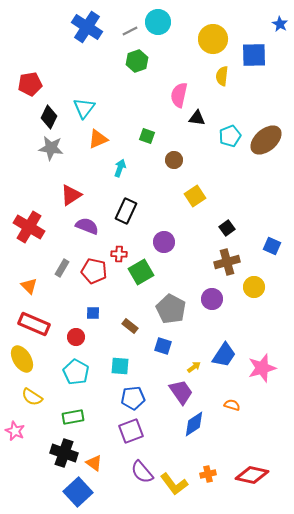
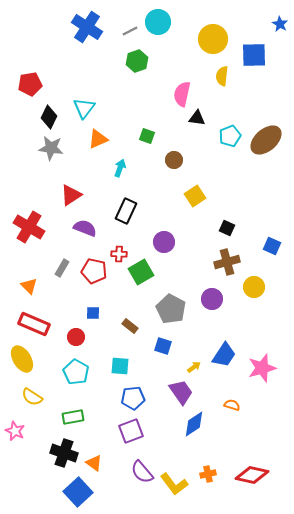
pink semicircle at (179, 95): moved 3 px right, 1 px up
purple semicircle at (87, 226): moved 2 px left, 2 px down
black square at (227, 228): rotated 28 degrees counterclockwise
